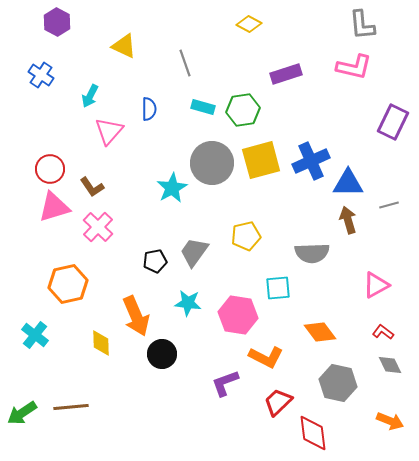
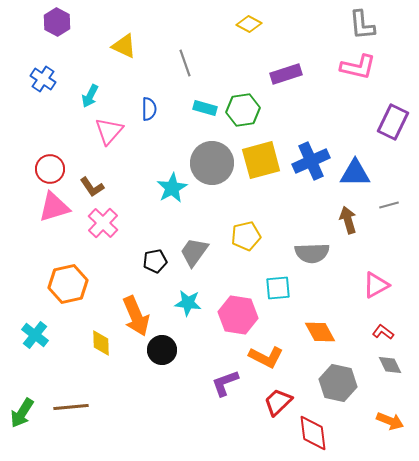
pink L-shape at (354, 67): moved 4 px right
blue cross at (41, 75): moved 2 px right, 4 px down
cyan rectangle at (203, 107): moved 2 px right, 1 px down
blue triangle at (348, 183): moved 7 px right, 10 px up
pink cross at (98, 227): moved 5 px right, 4 px up
orange diamond at (320, 332): rotated 8 degrees clockwise
black circle at (162, 354): moved 4 px up
green arrow at (22, 413): rotated 24 degrees counterclockwise
